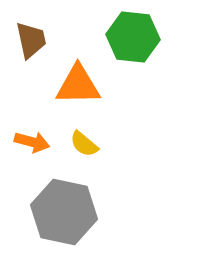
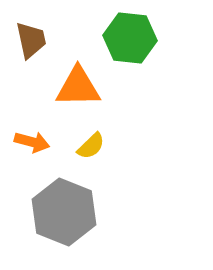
green hexagon: moved 3 px left, 1 px down
orange triangle: moved 2 px down
yellow semicircle: moved 7 px right, 2 px down; rotated 84 degrees counterclockwise
gray hexagon: rotated 10 degrees clockwise
